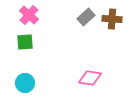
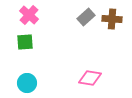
cyan circle: moved 2 px right
